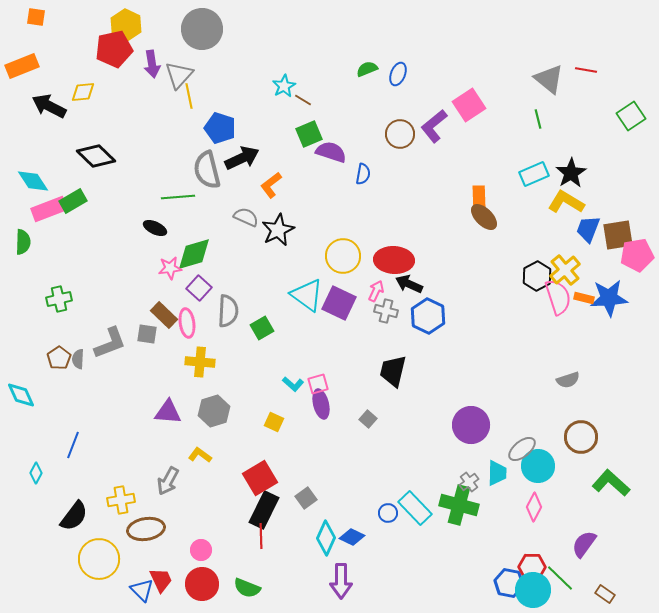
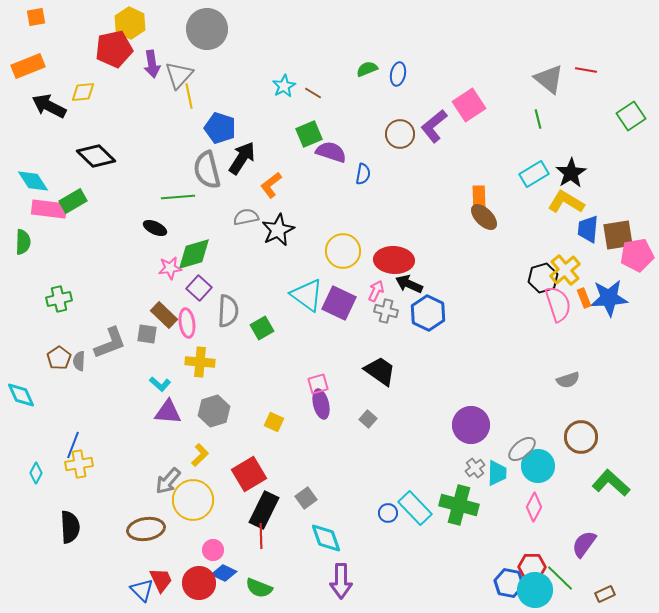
orange square at (36, 17): rotated 18 degrees counterclockwise
yellow hexagon at (126, 25): moved 4 px right, 2 px up
gray circle at (202, 29): moved 5 px right
orange rectangle at (22, 66): moved 6 px right
blue ellipse at (398, 74): rotated 10 degrees counterclockwise
brown line at (303, 100): moved 10 px right, 7 px up
black arrow at (242, 158): rotated 32 degrees counterclockwise
cyan rectangle at (534, 174): rotated 8 degrees counterclockwise
pink rectangle at (49, 209): rotated 28 degrees clockwise
gray semicircle at (246, 217): rotated 35 degrees counterclockwise
blue trapezoid at (588, 229): rotated 16 degrees counterclockwise
yellow circle at (343, 256): moved 5 px up
black hexagon at (537, 276): moved 6 px right, 2 px down; rotated 12 degrees clockwise
pink semicircle at (558, 297): moved 7 px down
orange rectangle at (584, 298): rotated 54 degrees clockwise
blue hexagon at (428, 316): moved 3 px up
gray semicircle at (78, 359): moved 1 px right, 2 px down
black trapezoid at (393, 371): moved 13 px left; rotated 112 degrees clockwise
cyan L-shape at (293, 384): moved 133 px left
yellow L-shape at (200, 455): rotated 100 degrees clockwise
red square at (260, 478): moved 11 px left, 4 px up
gray arrow at (168, 481): rotated 12 degrees clockwise
gray cross at (469, 482): moved 6 px right, 14 px up
yellow cross at (121, 500): moved 42 px left, 36 px up
black semicircle at (74, 516): moved 4 px left, 11 px down; rotated 40 degrees counterclockwise
blue diamond at (352, 537): moved 128 px left, 36 px down
cyan diamond at (326, 538): rotated 44 degrees counterclockwise
pink circle at (201, 550): moved 12 px right
yellow circle at (99, 559): moved 94 px right, 59 px up
red circle at (202, 584): moved 3 px left, 1 px up
green semicircle at (247, 588): moved 12 px right
cyan circle at (533, 590): moved 2 px right
brown rectangle at (605, 594): rotated 60 degrees counterclockwise
